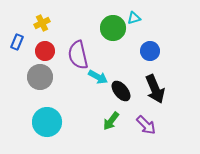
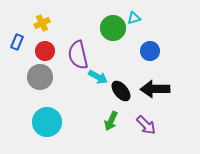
black arrow: rotated 112 degrees clockwise
green arrow: rotated 12 degrees counterclockwise
